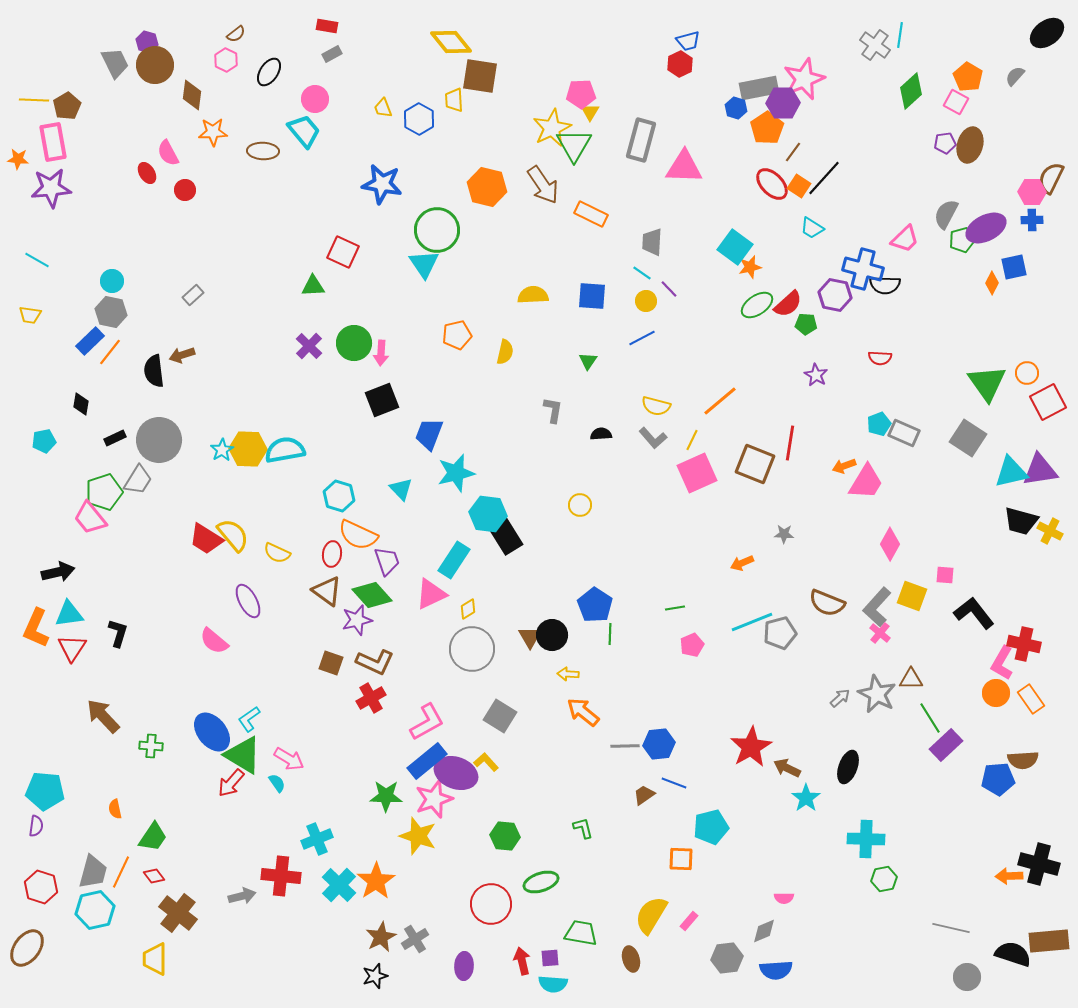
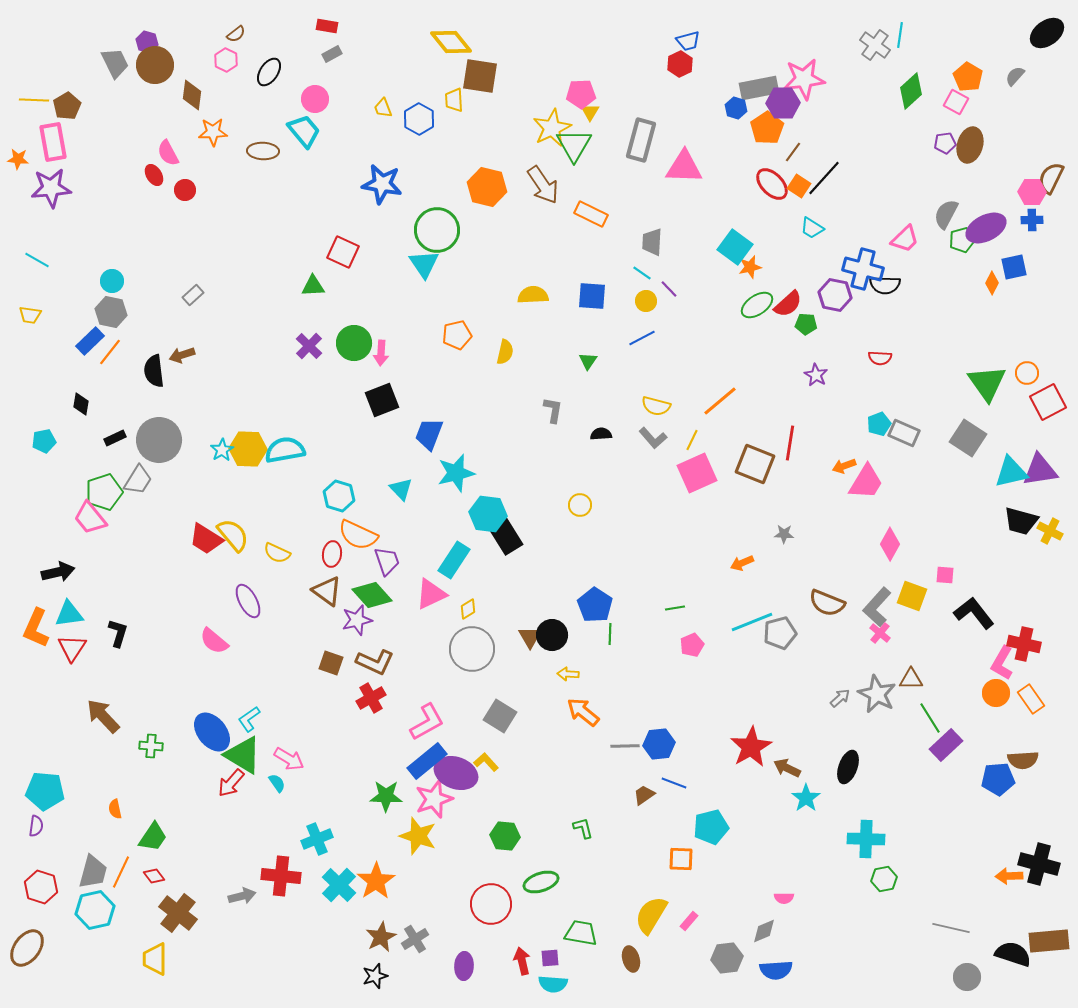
pink star at (804, 79): rotated 15 degrees clockwise
red ellipse at (147, 173): moved 7 px right, 2 px down
